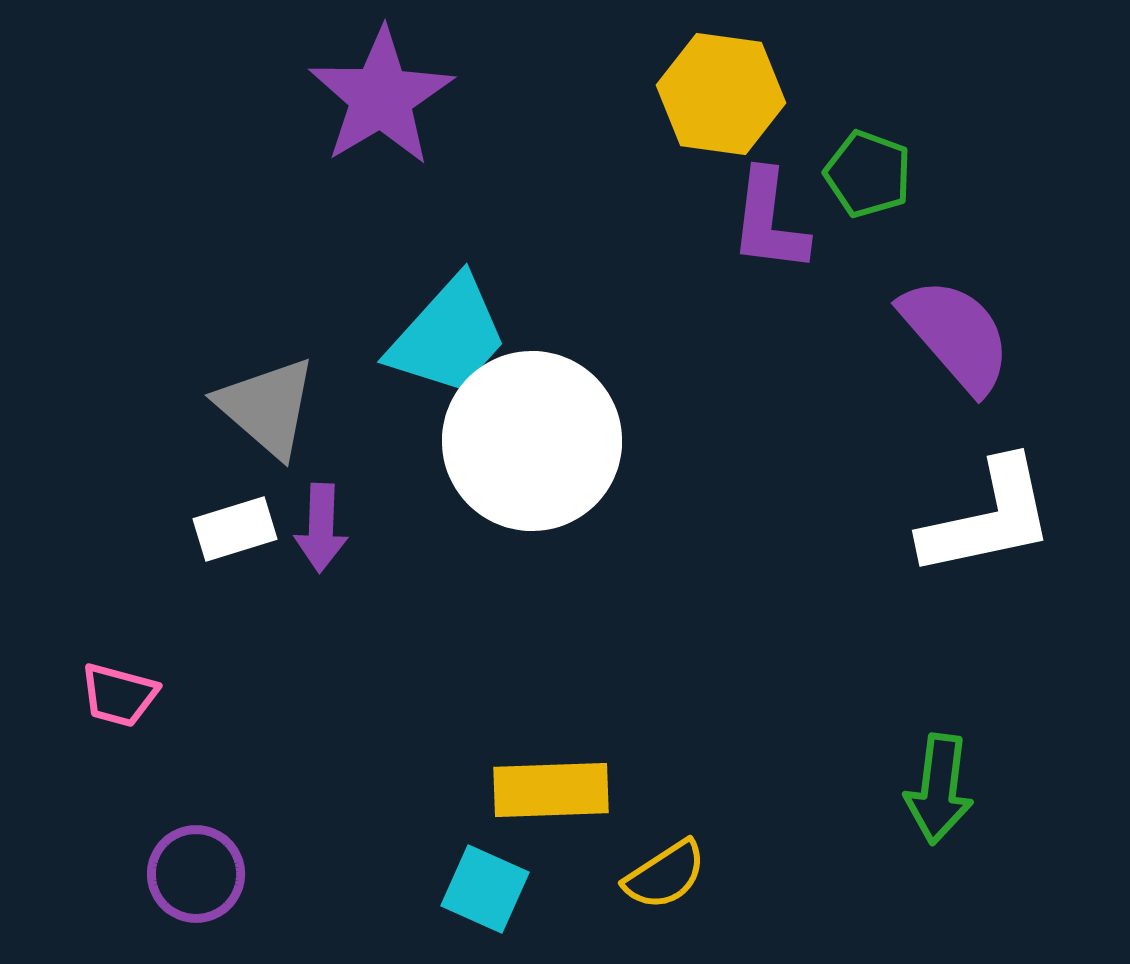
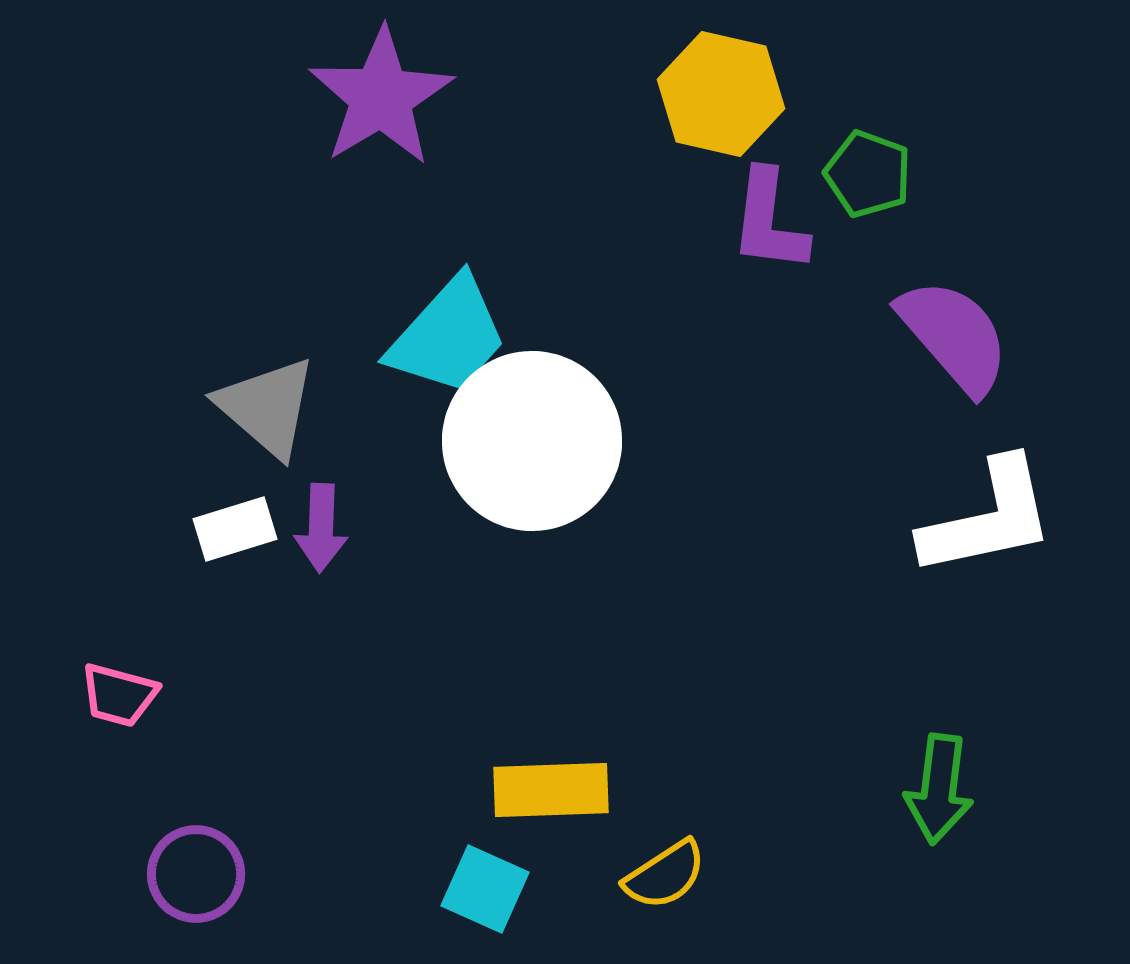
yellow hexagon: rotated 5 degrees clockwise
purple semicircle: moved 2 px left, 1 px down
